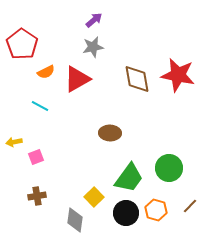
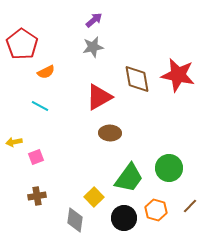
red triangle: moved 22 px right, 18 px down
black circle: moved 2 px left, 5 px down
